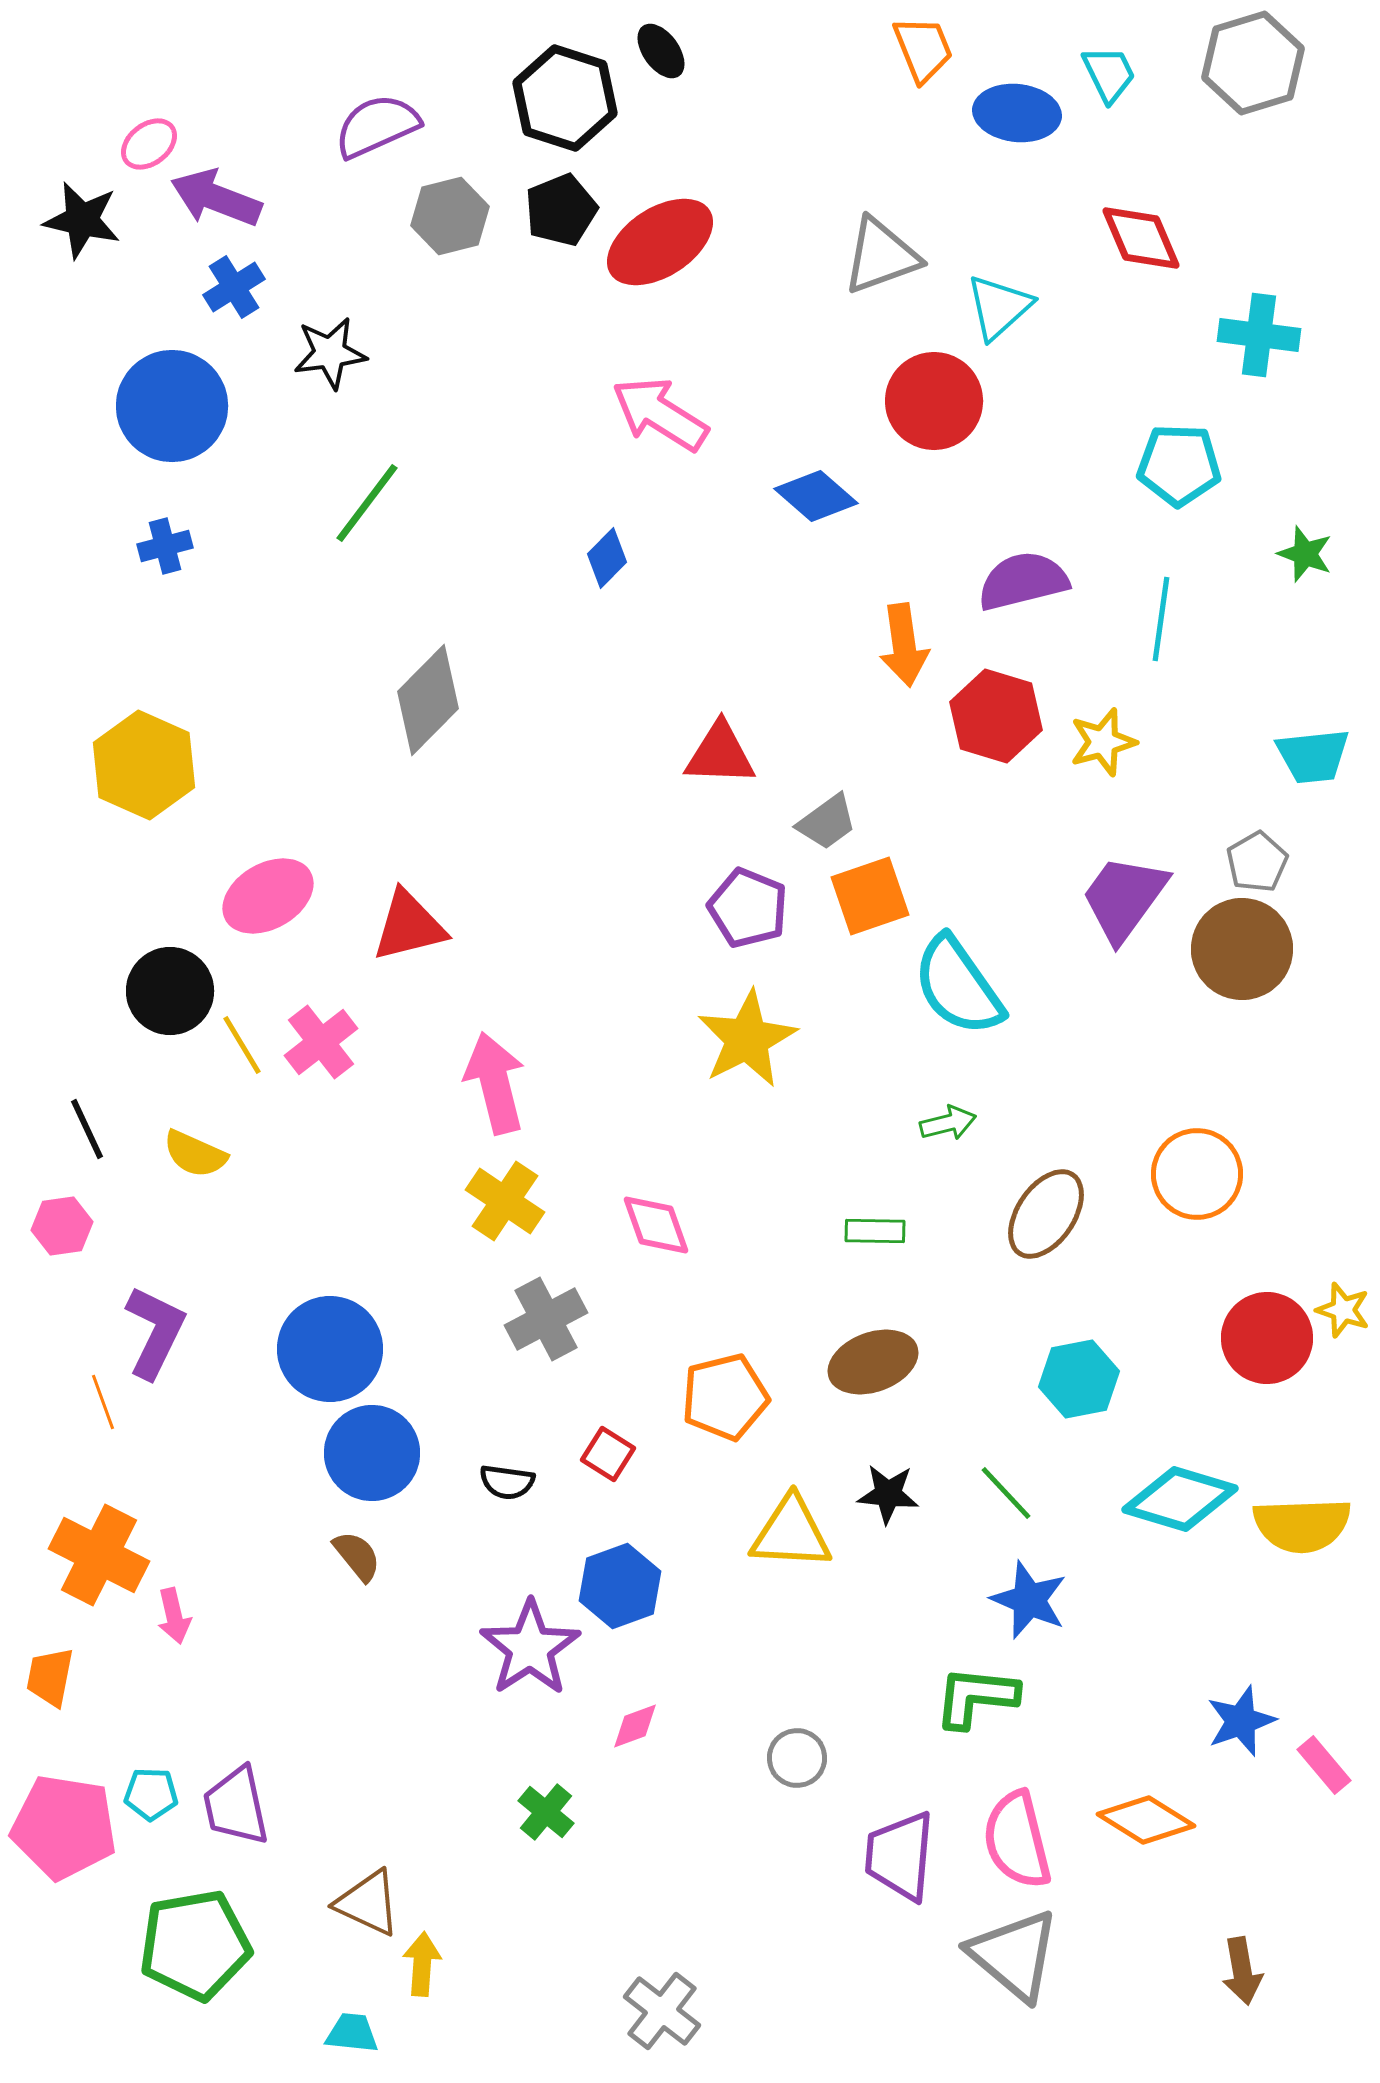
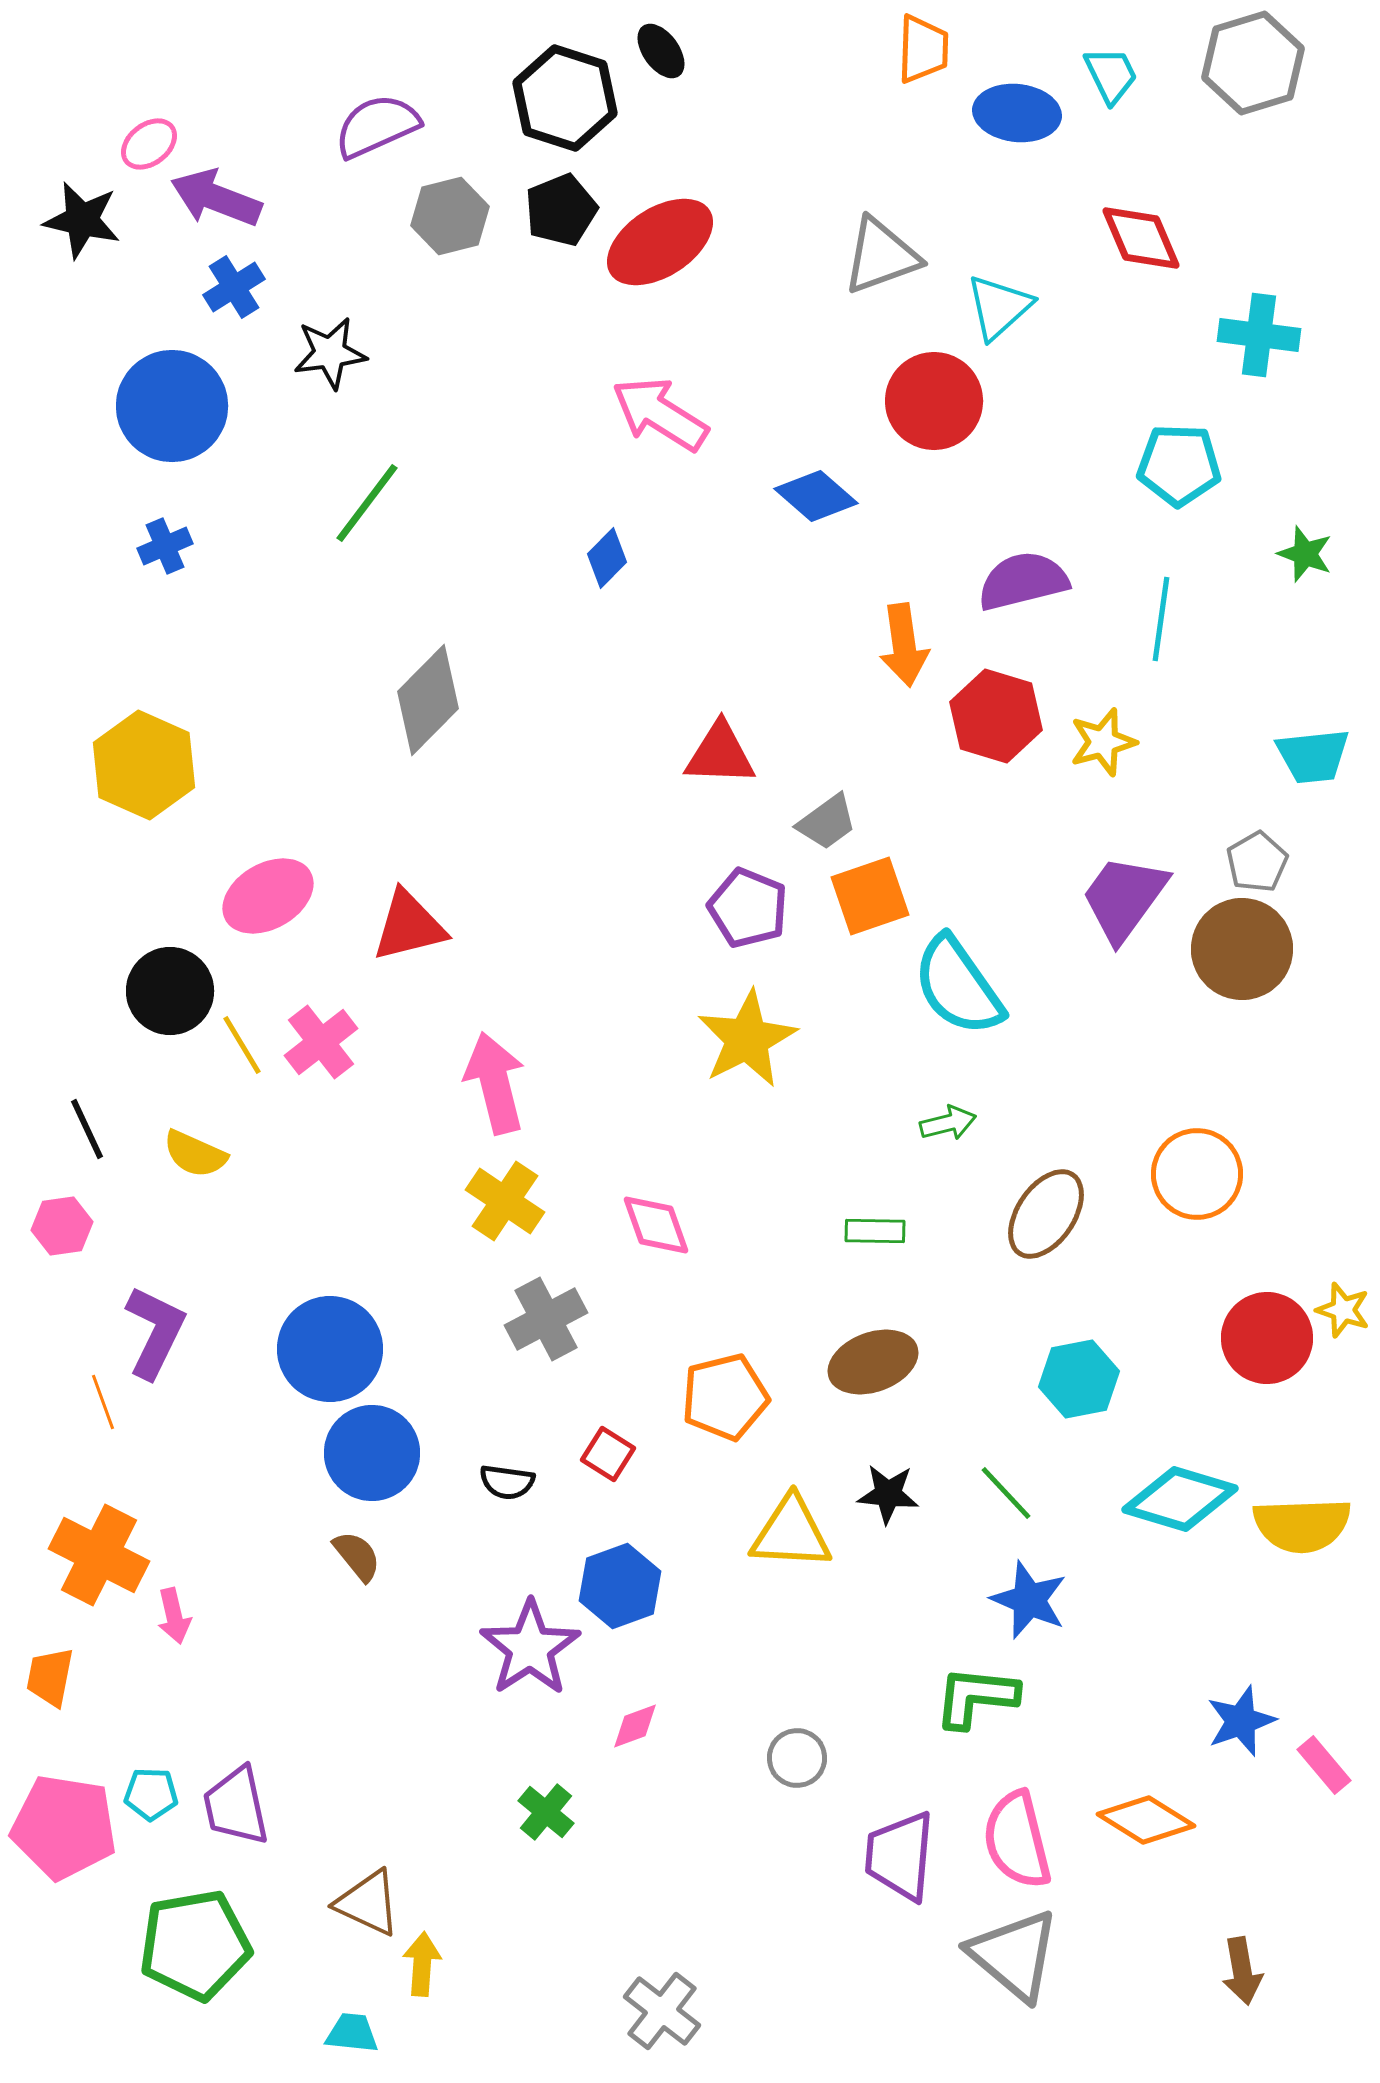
orange trapezoid at (923, 49): rotated 24 degrees clockwise
cyan trapezoid at (1109, 74): moved 2 px right, 1 px down
blue cross at (165, 546): rotated 8 degrees counterclockwise
